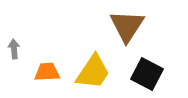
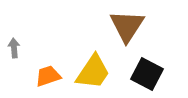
gray arrow: moved 1 px up
orange trapezoid: moved 1 px right, 4 px down; rotated 16 degrees counterclockwise
